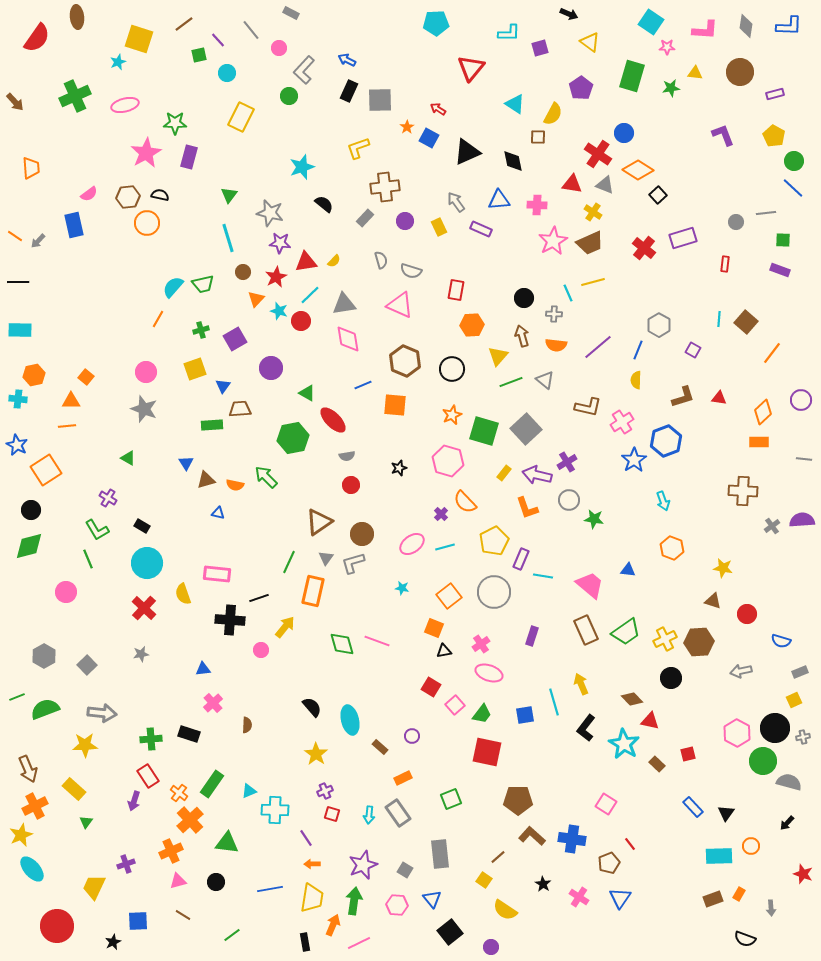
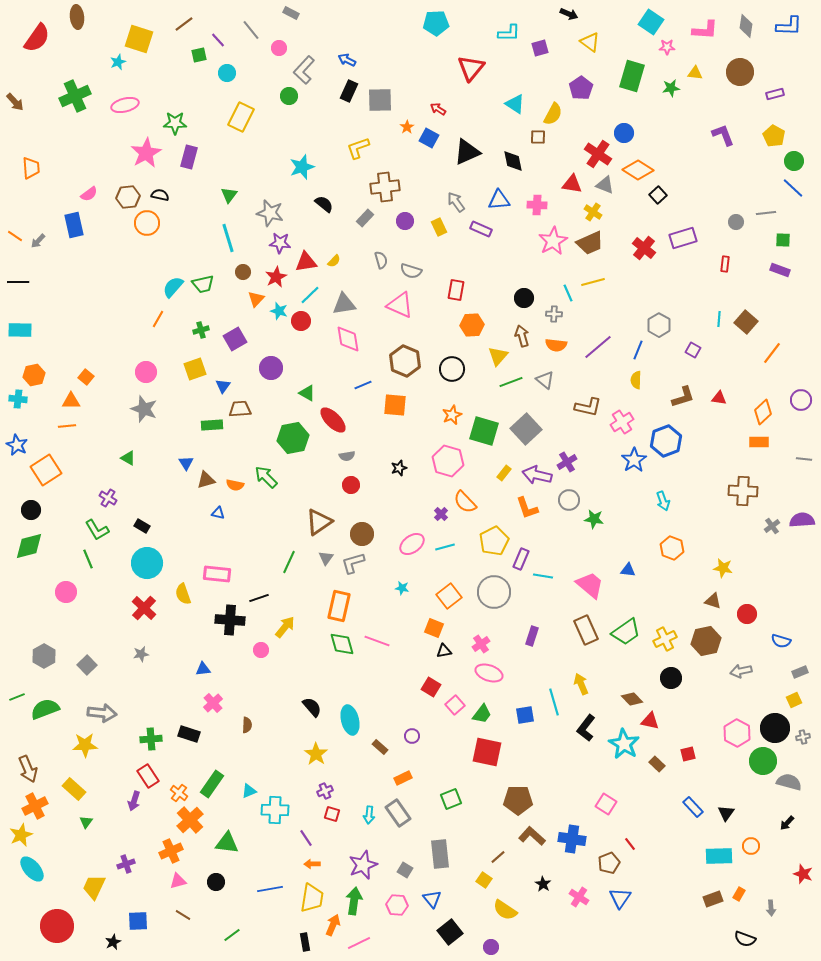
orange rectangle at (313, 591): moved 26 px right, 15 px down
brown hexagon at (699, 642): moved 7 px right, 1 px up; rotated 8 degrees counterclockwise
